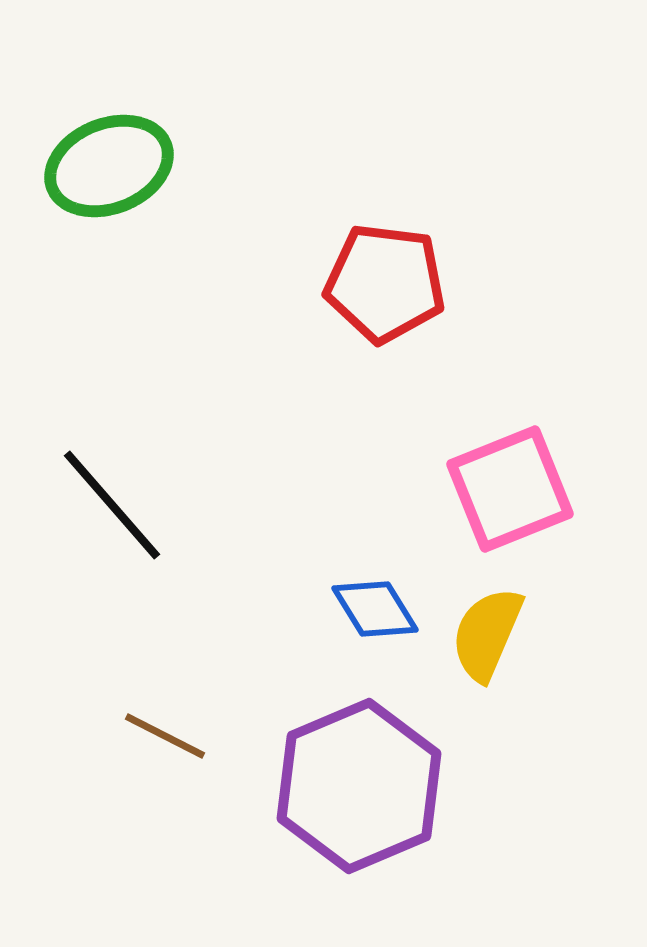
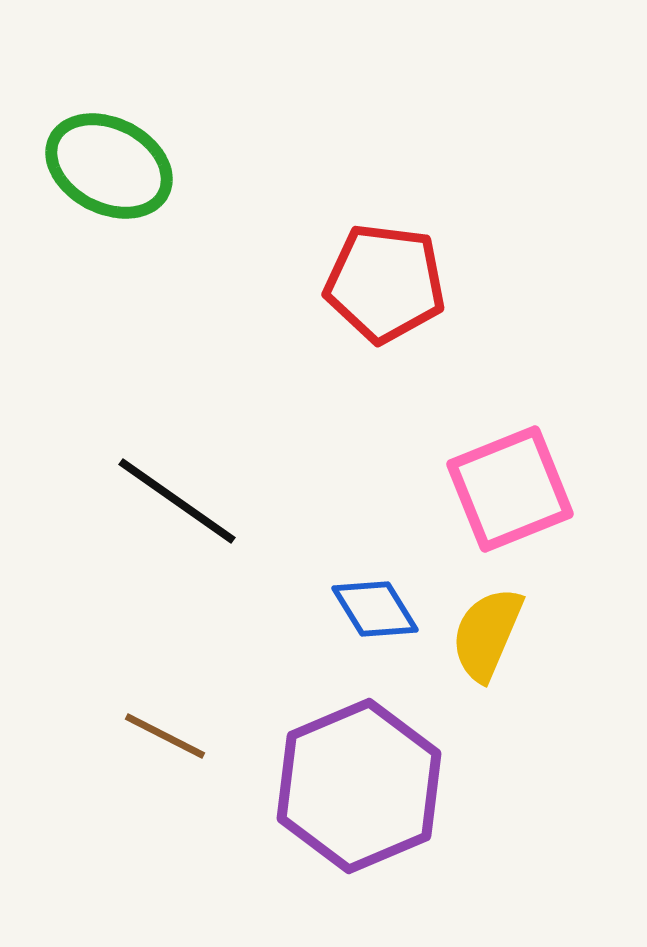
green ellipse: rotated 49 degrees clockwise
black line: moved 65 px right, 4 px up; rotated 14 degrees counterclockwise
